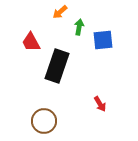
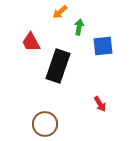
blue square: moved 6 px down
black rectangle: moved 1 px right
brown circle: moved 1 px right, 3 px down
